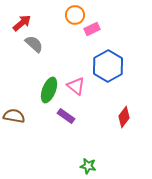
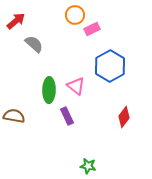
red arrow: moved 6 px left, 2 px up
blue hexagon: moved 2 px right
green ellipse: rotated 20 degrees counterclockwise
purple rectangle: moved 1 px right; rotated 30 degrees clockwise
